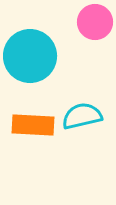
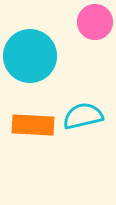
cyan semicircle: moved 1 px right
